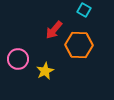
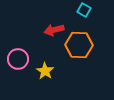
red arrow: rotated 36 degrees clockwise
yellow star: rotated 12 degrees counterclockwise
